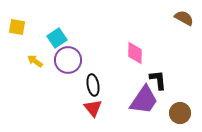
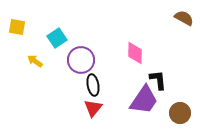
purple circle: moved 13 px right
red triangle: rotated 18 degrees clockwise
